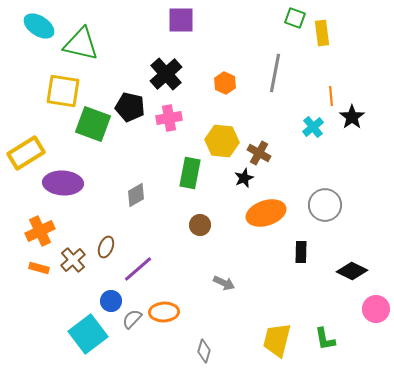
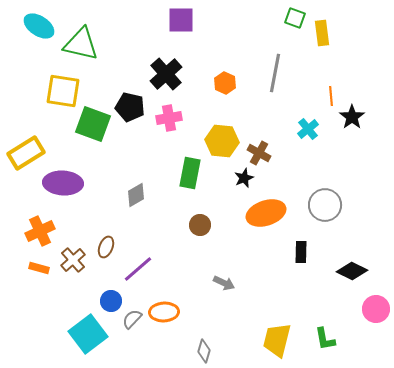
cyan cross at (313, 127): moved 5 px left, 2 px down
